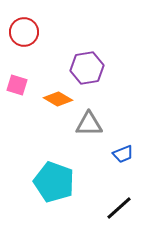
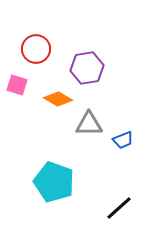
red circle: moved 12 px right, 17 px down
blue trapezoid: moved 14 px up
